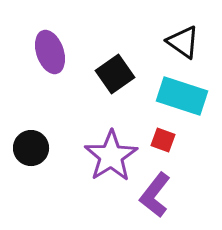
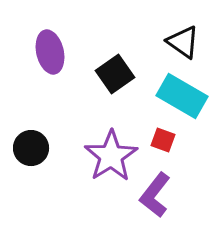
purple ellipse: rotated 6 degrees clockwise
cyan rectangle: rotated 12 degrees clockwise
